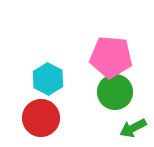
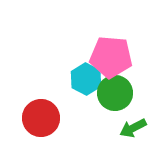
cyan hexagon: moved 38 px right
green circle: moved 1 px down
